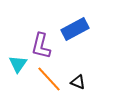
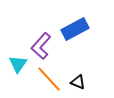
purple L-shape: rotated 28 degrees clockwise
